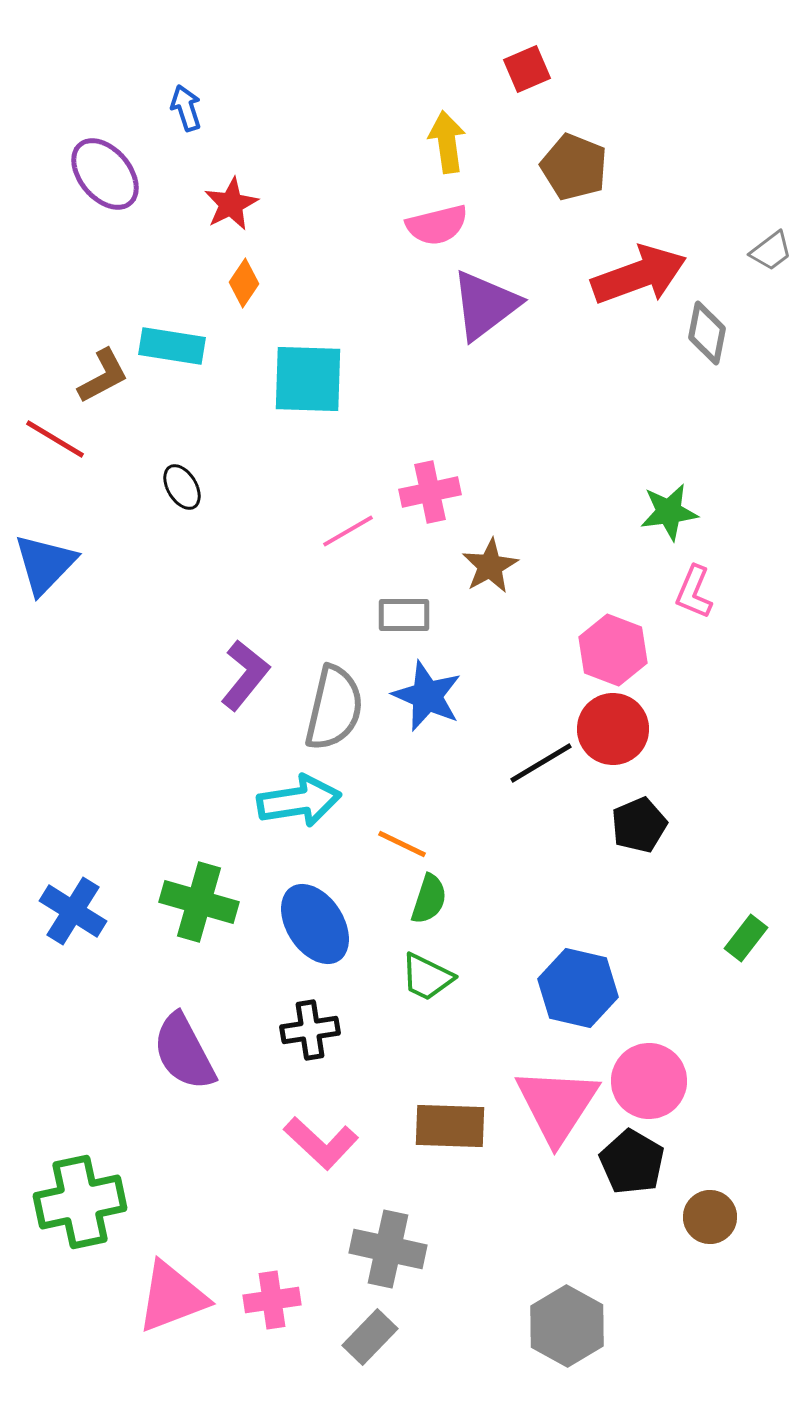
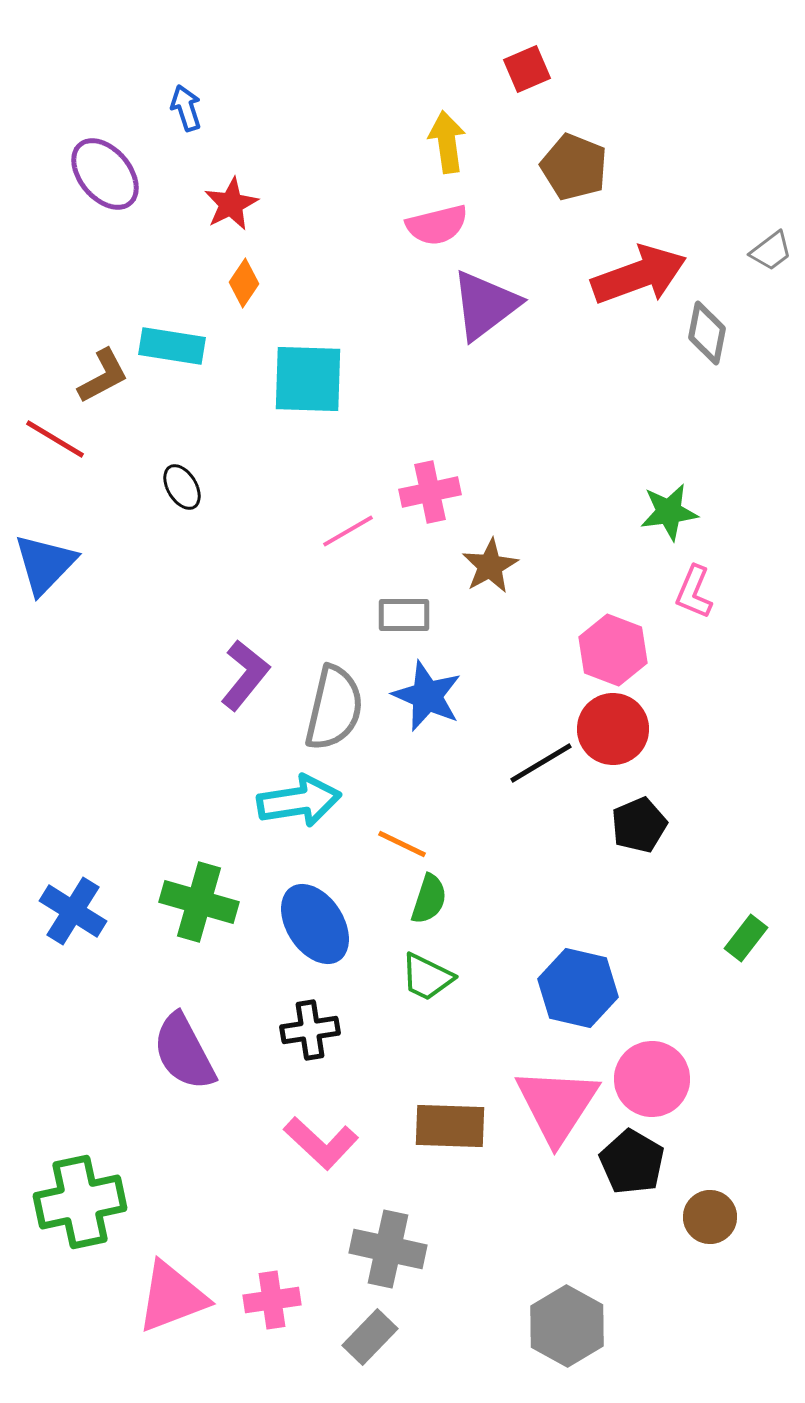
pink circle at (649, 1081): moved 3 px right, 2 px up
